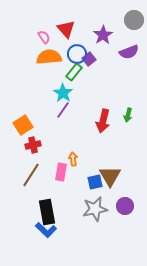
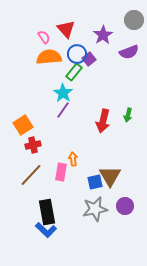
brown line: rotated 10 degrees clockwise
